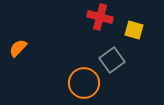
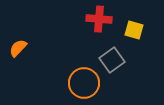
red cross: moved 1 px left, 2 px down; rotated 10 degrees counterclockwise
